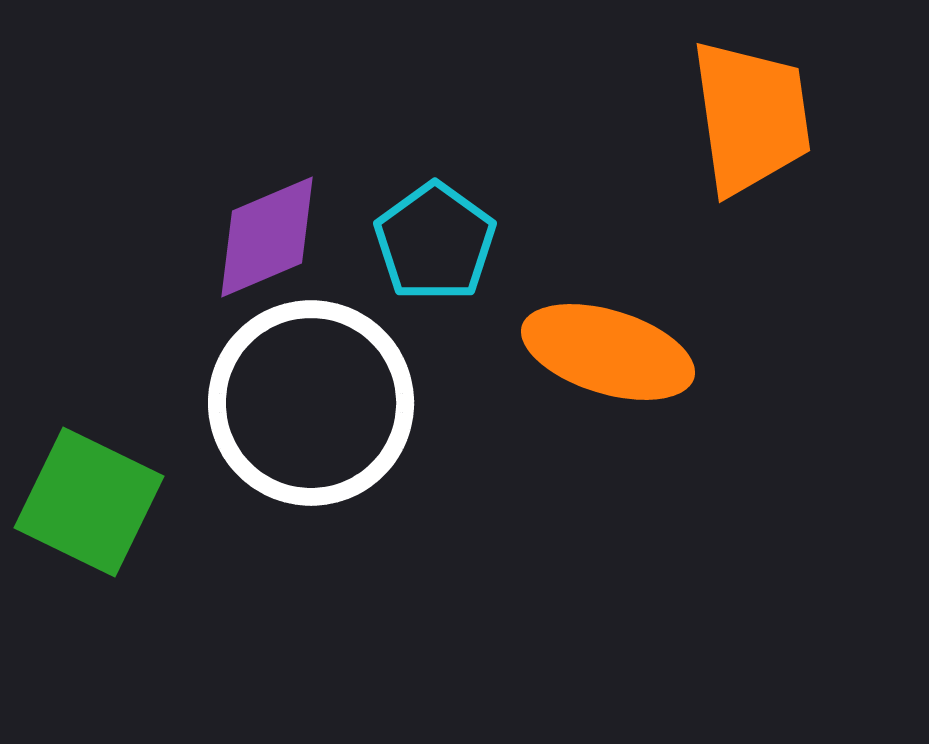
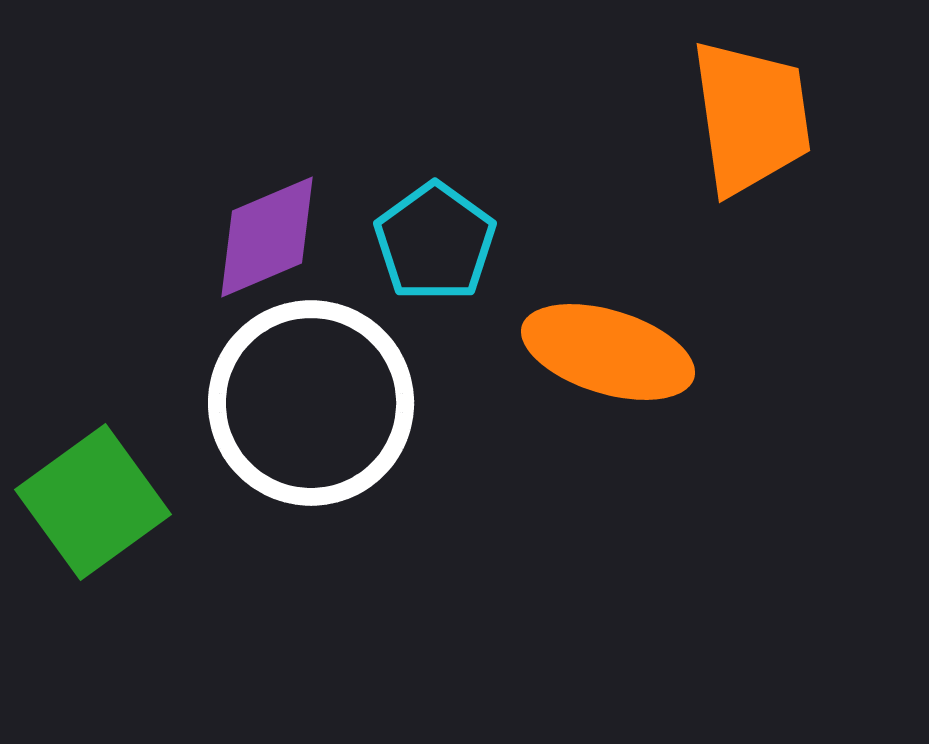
green square: moved 4 px right; rotated 28 degrees clockwise
